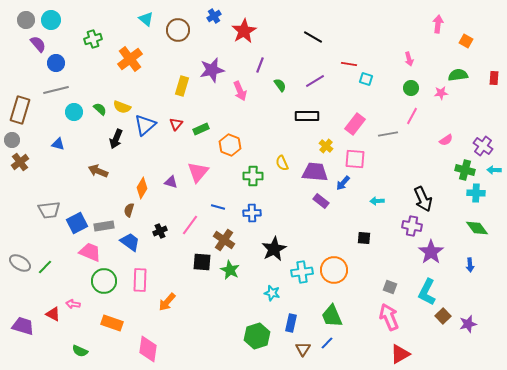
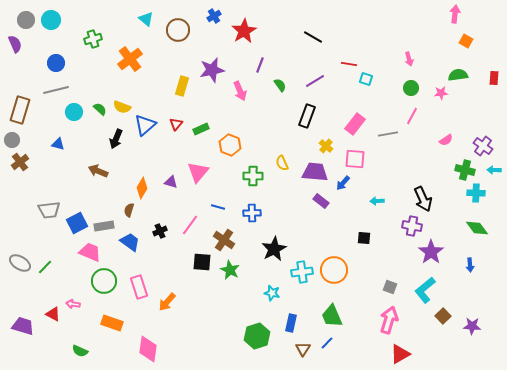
pink arrow at (438, 24): moved 17 px right, 10 px up
purple semicircle at (38, 44): moved 23 px left; rotated 18 degrees clockwise
black rectangle at (307, 116): rotated 70 degrees counterclockwise
pink rectangle at (140, 280): moved 1 px left, 7 px down; rotated 20 degrees counterclockwise
cyan L-shape at (427, 292): moved 2 px left, 2 px up; rotated 24 degrees clockwise
pink arrow at (389, 317): moved 3 px down; rotated 40 degrees clockwise
purple star at (468, 324): moved 4 px right, 2 px down; rotated 18 degrees clockwise
